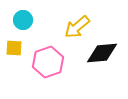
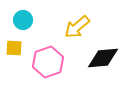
black diamond: moved 1 px right, 5 px down
